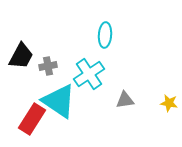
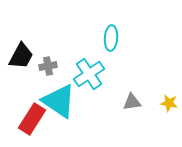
cyan ellipse: moved 6 px right, 3 px down
gray triangle: moved 7 px right, 2 px down
